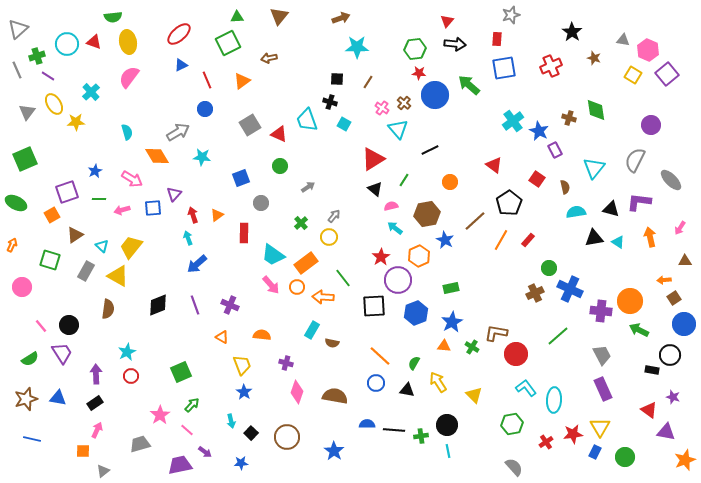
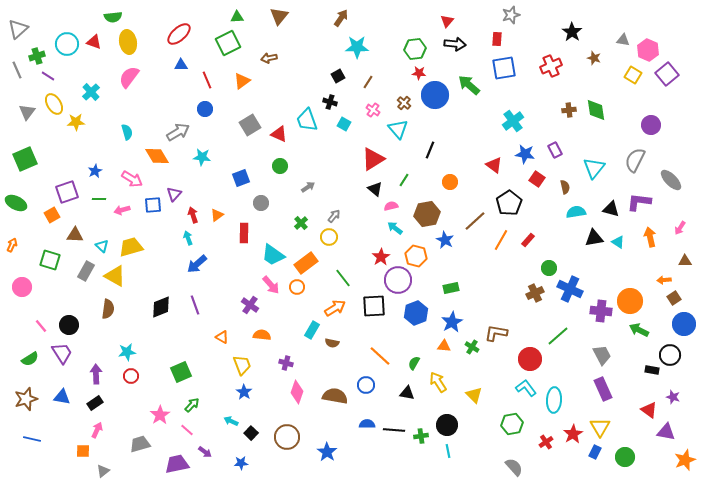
brown arrow at (341, 18): rotated 36 degrees counterclockwise
blue triangle at (181, 65): rotated 24 degrees clockwise
black square at (337, 79): moved 1 px right, 3 px up; rotated 32 degrees counterclockwise
pink cross at (382, 108): moved 9 px left, 2 px down
brown cross at (569, 118): moved 8 px up; rotated 24 degrees counterclockwise
blue star at (539, 131): moved 14 px left, 23 px down; rotated 18 degrees counterclockwise
black line at (430, 150): rotated 42 degrees counterclockwise
blue square at (153, 208): moved 3 px up
brown triangle at (75, 235): rotated 36 degrees clockwise
yellow trapezoid at (131, 247): rotated 35 degrees clockwise
orange hexagon at (419, 256): moved 3 px left; rotated 20 degrees counterclockwise
yellow triangle at (118, 276): moved 3 px left
orange arrow at (323, 297): moved 12 px right, 11 px down; rotated 145 degrees clockwise
black diamond at (158, 305): moved 3 px right, 2 px down
purple cross at (230, 305): moved 20 px right; rotated 12 degrees clockwise
cyan star at (127, 352): rotated 18 degrees clockwise
red circle at (516, 354): moved 14 px right, 5 px down
blue circle at (376, 383): moved 10 px left, 2 px down
black triangle at (407, 390): moved 3 px down
blue triangle at (58, 398): moved 4 px right, 1 px up
cyan arrow at (231, 421): rotated 128 degrees clockwise
red star at (573, 434): rotated 24 degrees counterclockwise
blue star at (334, 451): moved 7 px left, 1 px down
purple trapezoid at (180, 465): moved 3 px left, 1 px up
